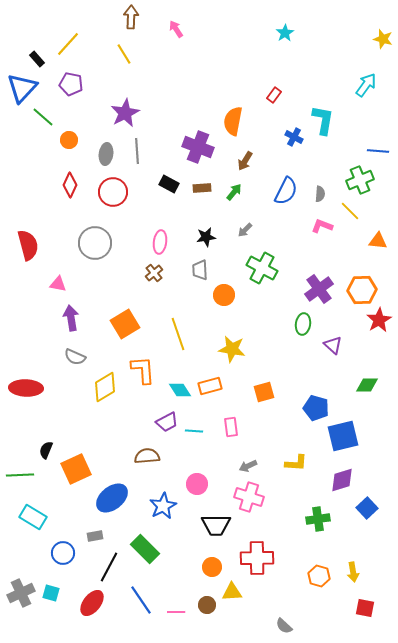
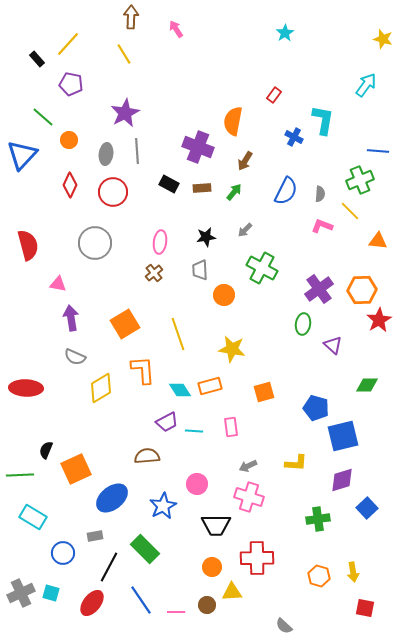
blue triangle at (22, 88): moved 67 px down
yellow diamond at (105, 387): moved 4 px left, 1 px down
